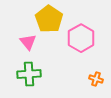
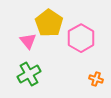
yellow pentagon: moved 4 px down
pink triangle: moved 1 px up
green cross: rotated 25 degrees counterclockwise
